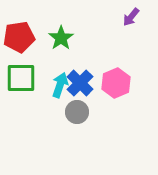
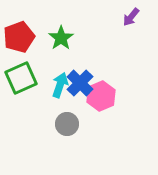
red pentagon: rotated 12 degrees counterclockwise
green square: rotated 24 degrees counterclockwise
pink hexagon: moved 15 px left, 13 px down
gray circle: moved 10 px left, 12 px down
